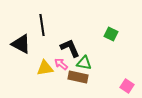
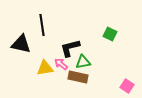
green square: moved 1 px left
black triangle: rotated 15 degrees counterclockwise
black L-shape: rotated 80 degrees counterclockwise
green triangle: moved 1 px left, 1 px up; rotated 21 degrees counterclockwise
